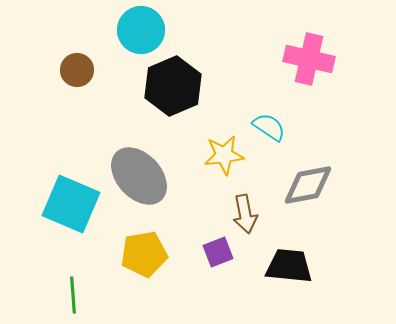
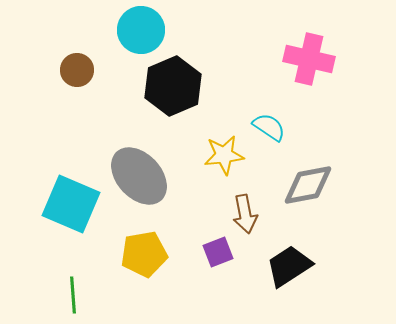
black trapezoid: rotated 39 degrees counterclockwise
